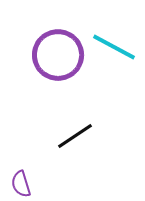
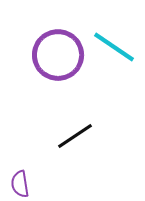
cyan line: rotated 6 degrees clockwise
purple semicircle: moved 1 px left; rotated 8 degrees clockwise
